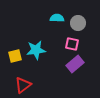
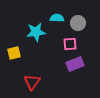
pink square: moved 2 px left; rotated 16 degrees counterclockwise
cyan star: moved 18 px up
yellow square: moved 1 px left, 3 px up
purple rectangle: rotated 18 degrees clockwise
red triangle: moved 9 px right, 3 px up; rotated 18 degrees counterclockwise
